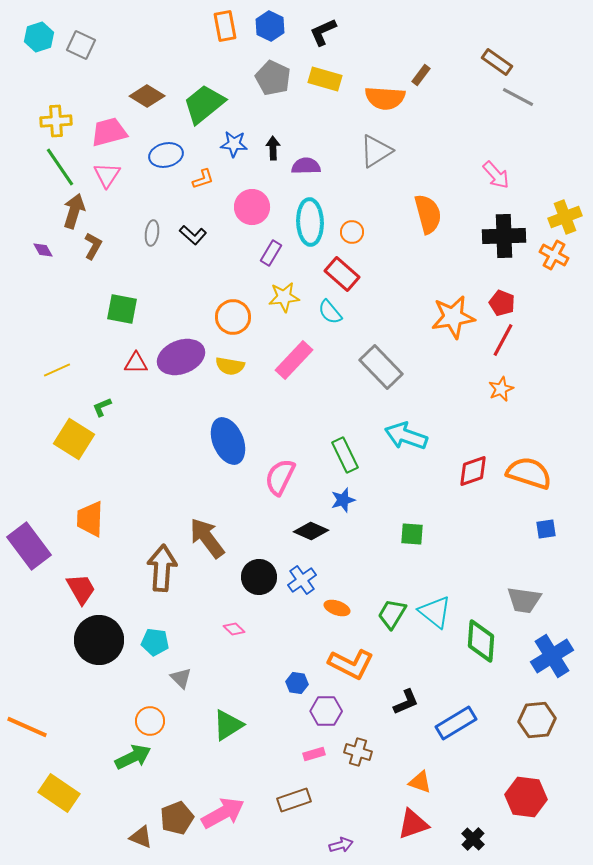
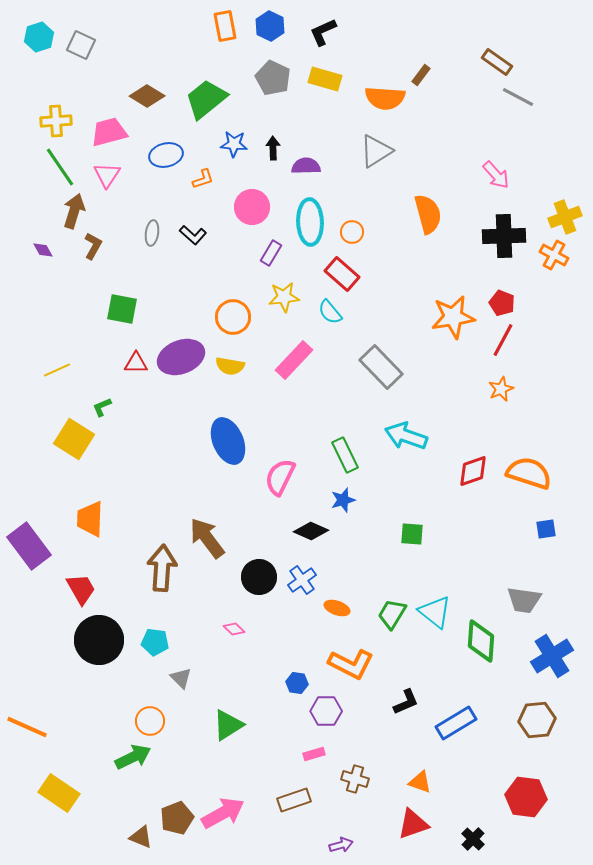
green trapezoid at (204, 104): moved 2 px right, 5 px up
brown cross at (358, 752): moved 3 px left, 27 px down
